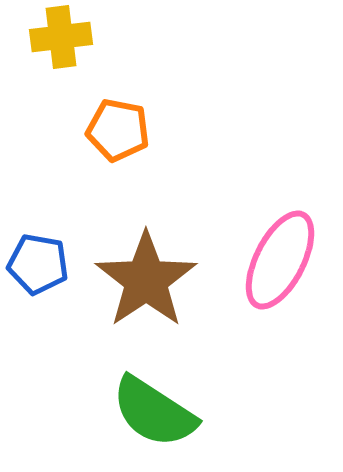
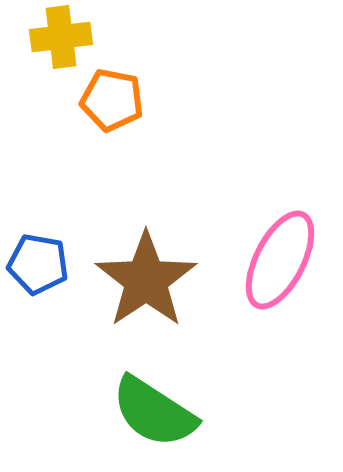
orange pentagon: moved 6 px left, 30 px up
